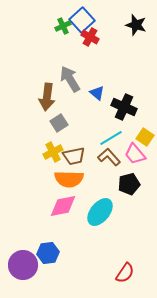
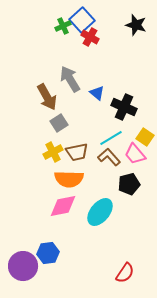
brown arrow: rotated 36 degrees counterclockwise
brown trapezoid: moved 3 px right, 4 px up
purple circle: moved 1 px down
